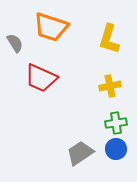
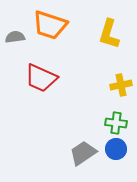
orange trapezoid: moved 1 px left, 2 px up
yellow L-shape: moved 5 px up
gray semicircle: moved 6 px up; rotated 66 degrees counterclockwise
yellow cross: moved 11 px right, 1 px up
green cross: rotated 15 degrees clockwise
gray trapezoid: moved 3 px right
